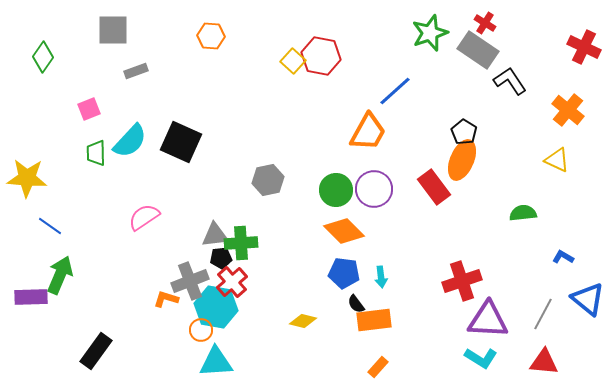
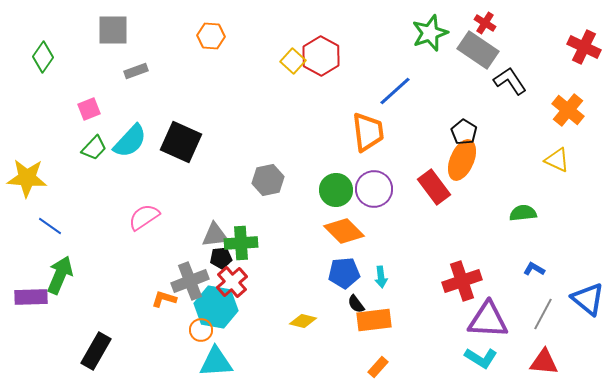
red hexagon at (321, 56): rotated 18 degrees clockwise
orange trapezoid at (368, 132): rotated 36 degrees counterclockwise
green trapezoid at (96, 153): moved 2 px left, 5 px up; rotated 136 degrees counterclockwise
blue L-shape at (563, 257): moved 29 px left, 12 px down
blue pentagon at (344, 273): rotated 12 degrees counterclockwise
orange L-shape at (166, 299): moved 2 px left
black rectangle at (96, 351): rotated 6 degrees counterclockwise
